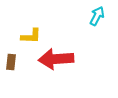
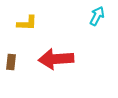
yellow L-shape: moved 4 px left, 13 px up
